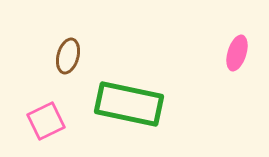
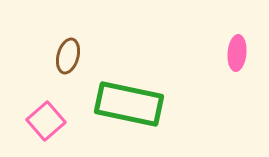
pink ellipse: rotated 12 degrees counterclockwise
pink square: rotated 15 degrees counterclockwise
